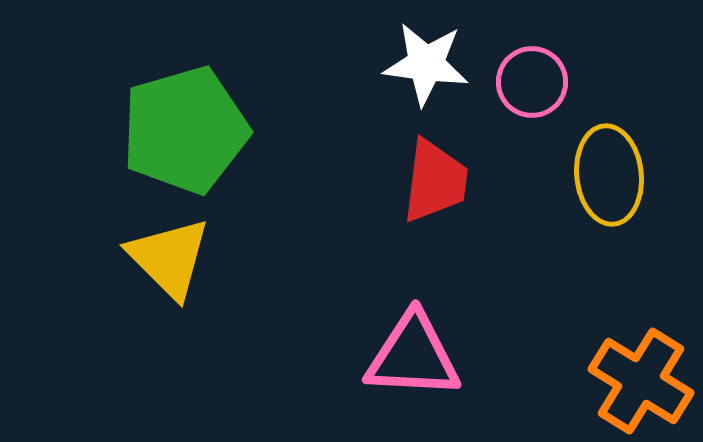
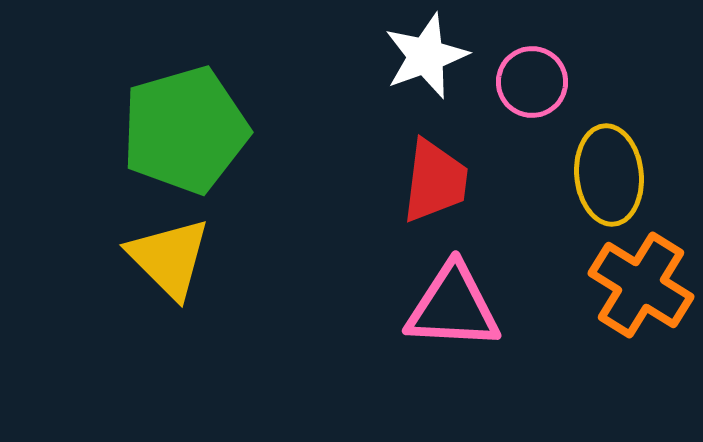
white star: moved 8 px up; rotated 28 degrees counterclockwise
pink triangle: moved 40 px right, 49 px up
orange cross: moved 96 px up
